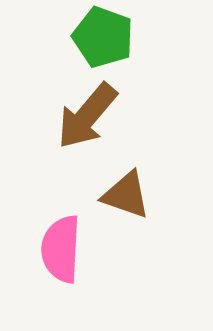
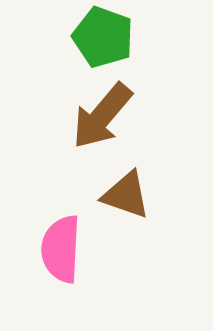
brown arrow: moved 15 px right
